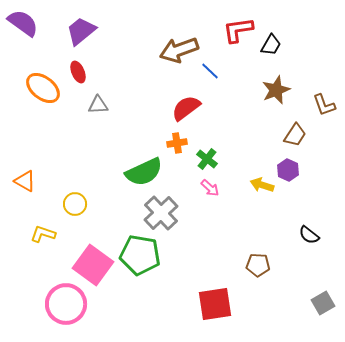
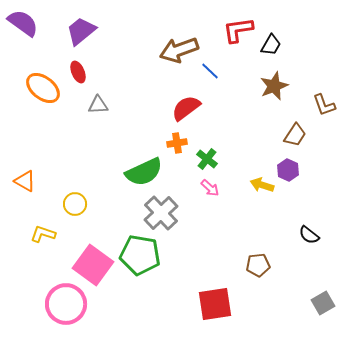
brown star: moved 2 px left, 4 px up
brown pentagon: rotated 10 degrees counterclockwise
